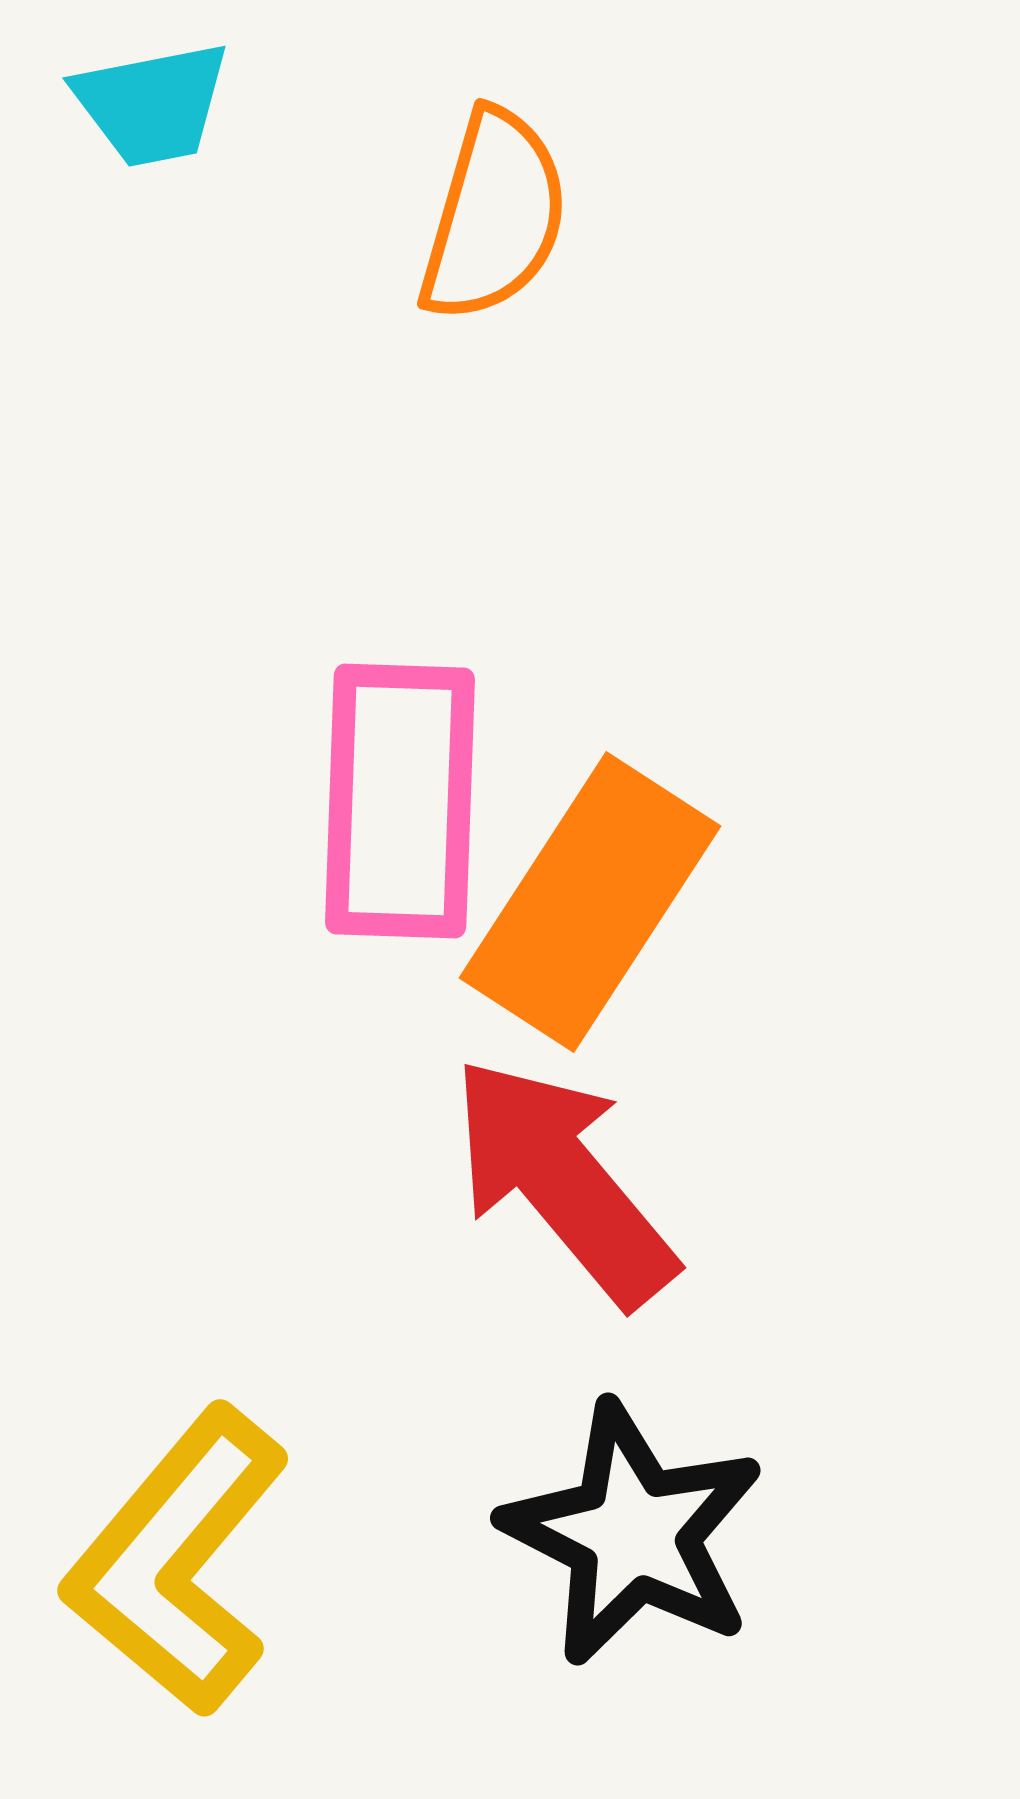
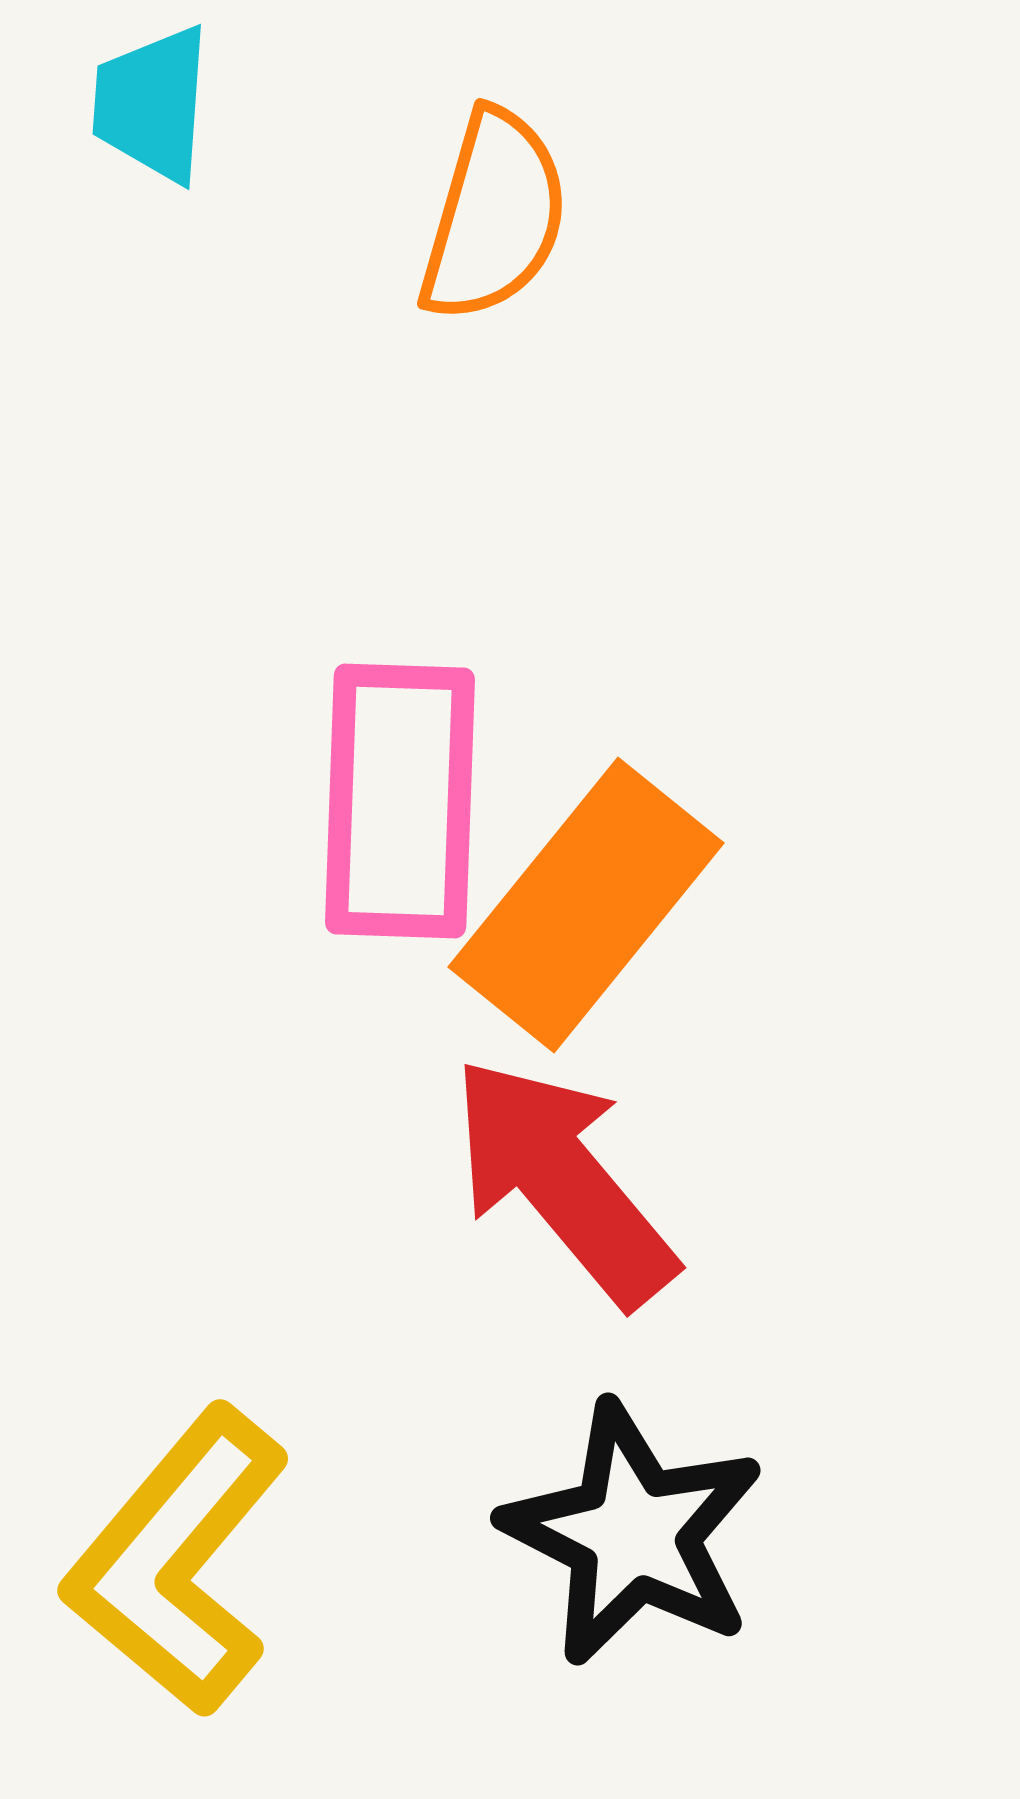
cyan trapezoid: rotated 105 degrees clockwise
orange rectangle: moved 4 px left, 3 px down; rotated 6 degrees clockwise
